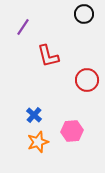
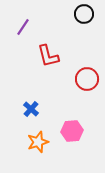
red circle: moved 1 px up
blue cross: moved 3 px left, 6 px up
